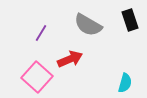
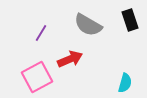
pink square: rotated 20 degrees clockwise
